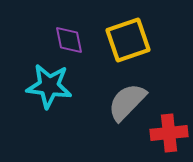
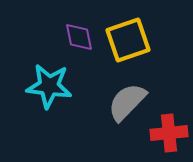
purple diamond: moved 10 px right, 3 px up
